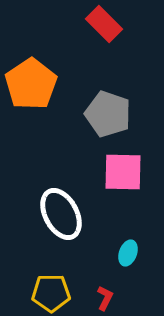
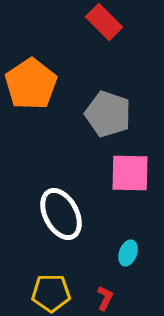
red rectangle: moved 2 px up
pink square: moved 7 px right, 1 px down
